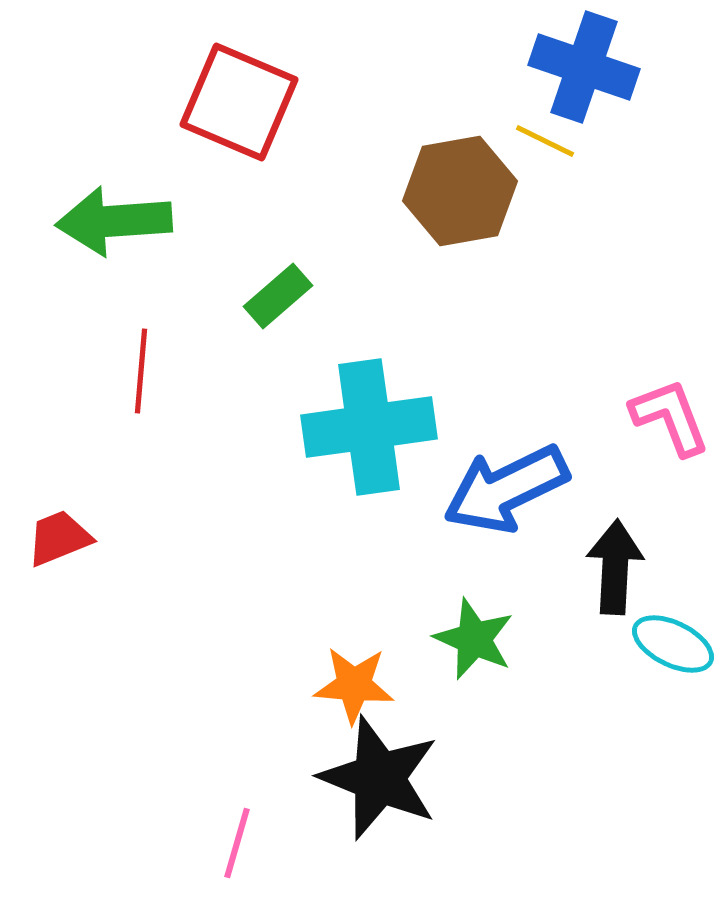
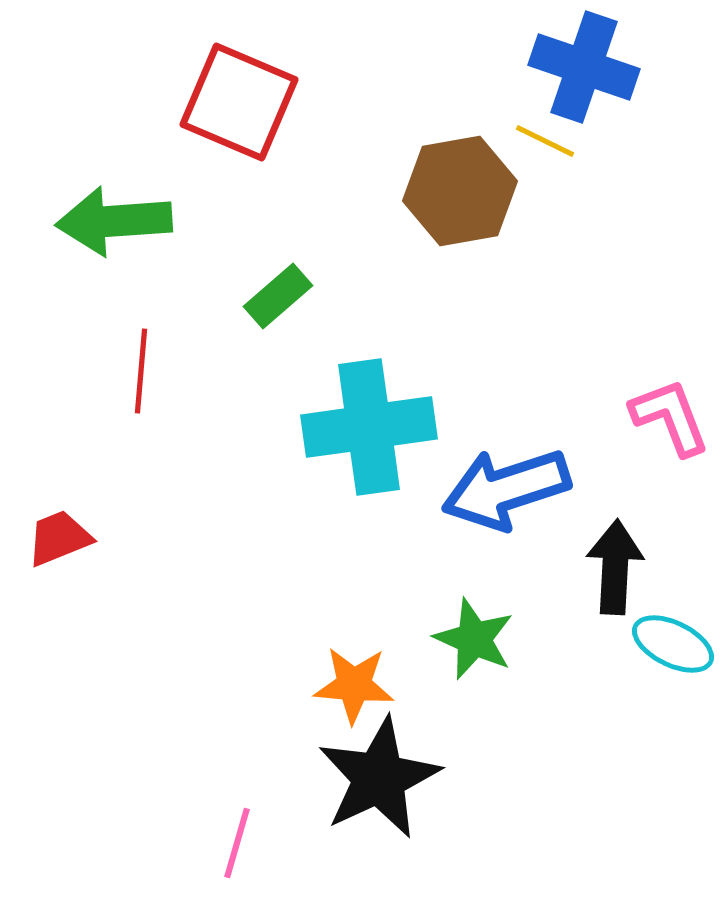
blue arrow: rotated 8 degrees clockwise
black star: rotated 25 degrees clockwise
